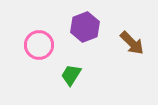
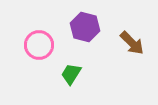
purple hexagon: rotated 24 degrees counterclockwise
green trapezoid: moved 1 px up
